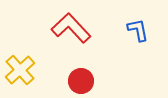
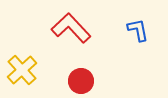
yellow cross: moved 2 px right
